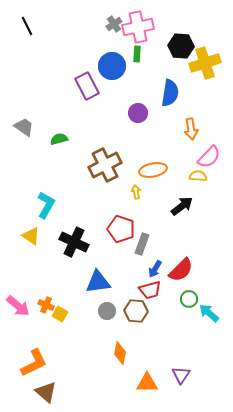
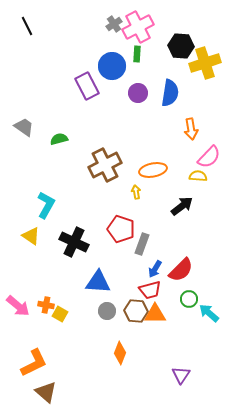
pink cross: rotated 16 degrees counterclockwise
purple circle: moved 20 px up
blue triangle: rotated 12 degrees clockwise
orange cross: rotated 14 degrees counterclockwise
orange diamond: rotated 10 degrees clockwise
orange triangle: moved 8 px right, 69 px up
